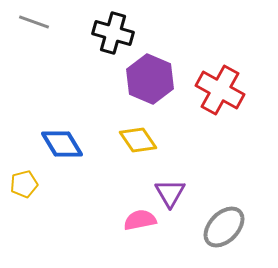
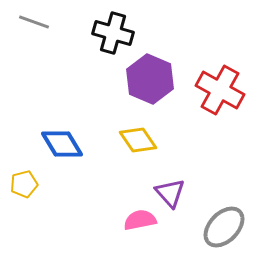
purple triangle: rotated 12 degrees counterclockwise
